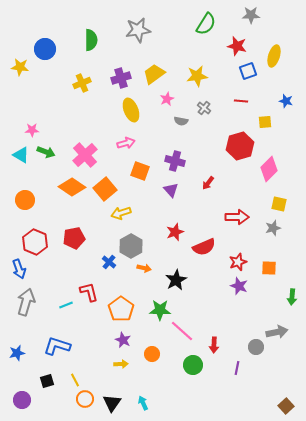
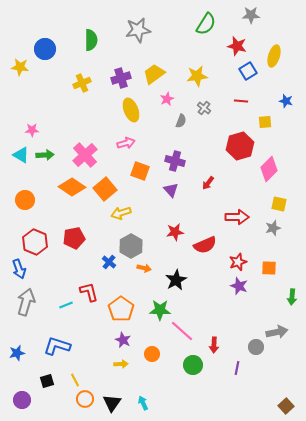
blue square at (248, 71): rotated 12 degrees counterclockwise
gray semicircle at (181, 121): rotated 80 degrees counterclockwise
green arrow at (46, 152): moved 1 px left, 3 px down; rotated 24 degrees counterclockwise
red star at (175, 232): rotated 12 degrees clockwise
red semicircle at (204, 247): moved 1 px right, 2 px up
